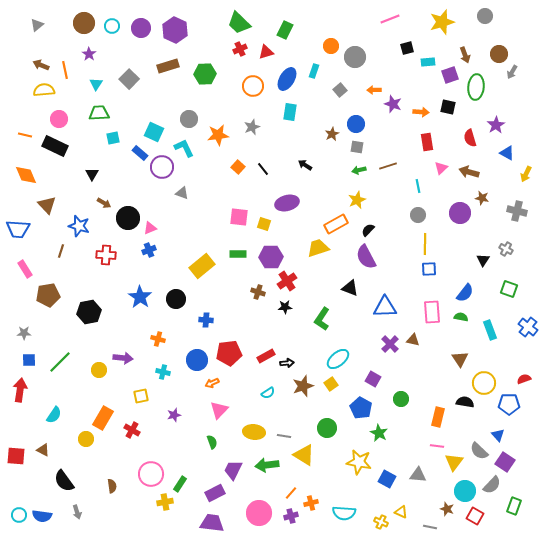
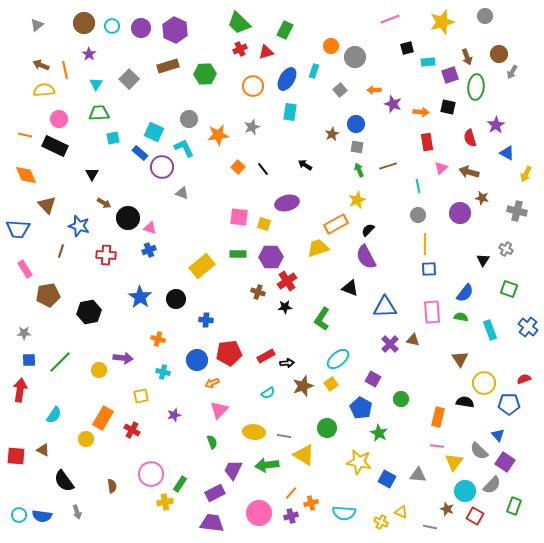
brown arrow at (465, 55): moved 2 px right, 2 px down
green arrow at (359, 170): rotated 80 degrees clockwise
pink triangle at (150, 228): rotated 40 degrees clockwise
